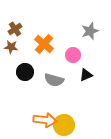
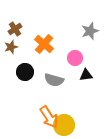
brown star: rotated 24 degrees counterclockwise
pink circle: moved 2 px right, 3 px down
black triangle: rotated 16 degrees clockwise
orange arrow: moved 4 px right, 3 px up; rotated 50 degrees clockwise
